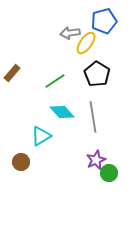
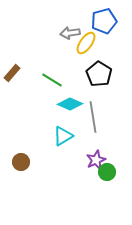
black pentagon: moved 2 px right
green line: moved 3 px left, 1 px up; rotated 65 degrees clockwise
cyan diamond: moved 8 px right, 8 px up; rotated 25 degrees counterclockwise
cyan triangle: moved 22 px right
green circle: moved 2 px left, 1 px up
